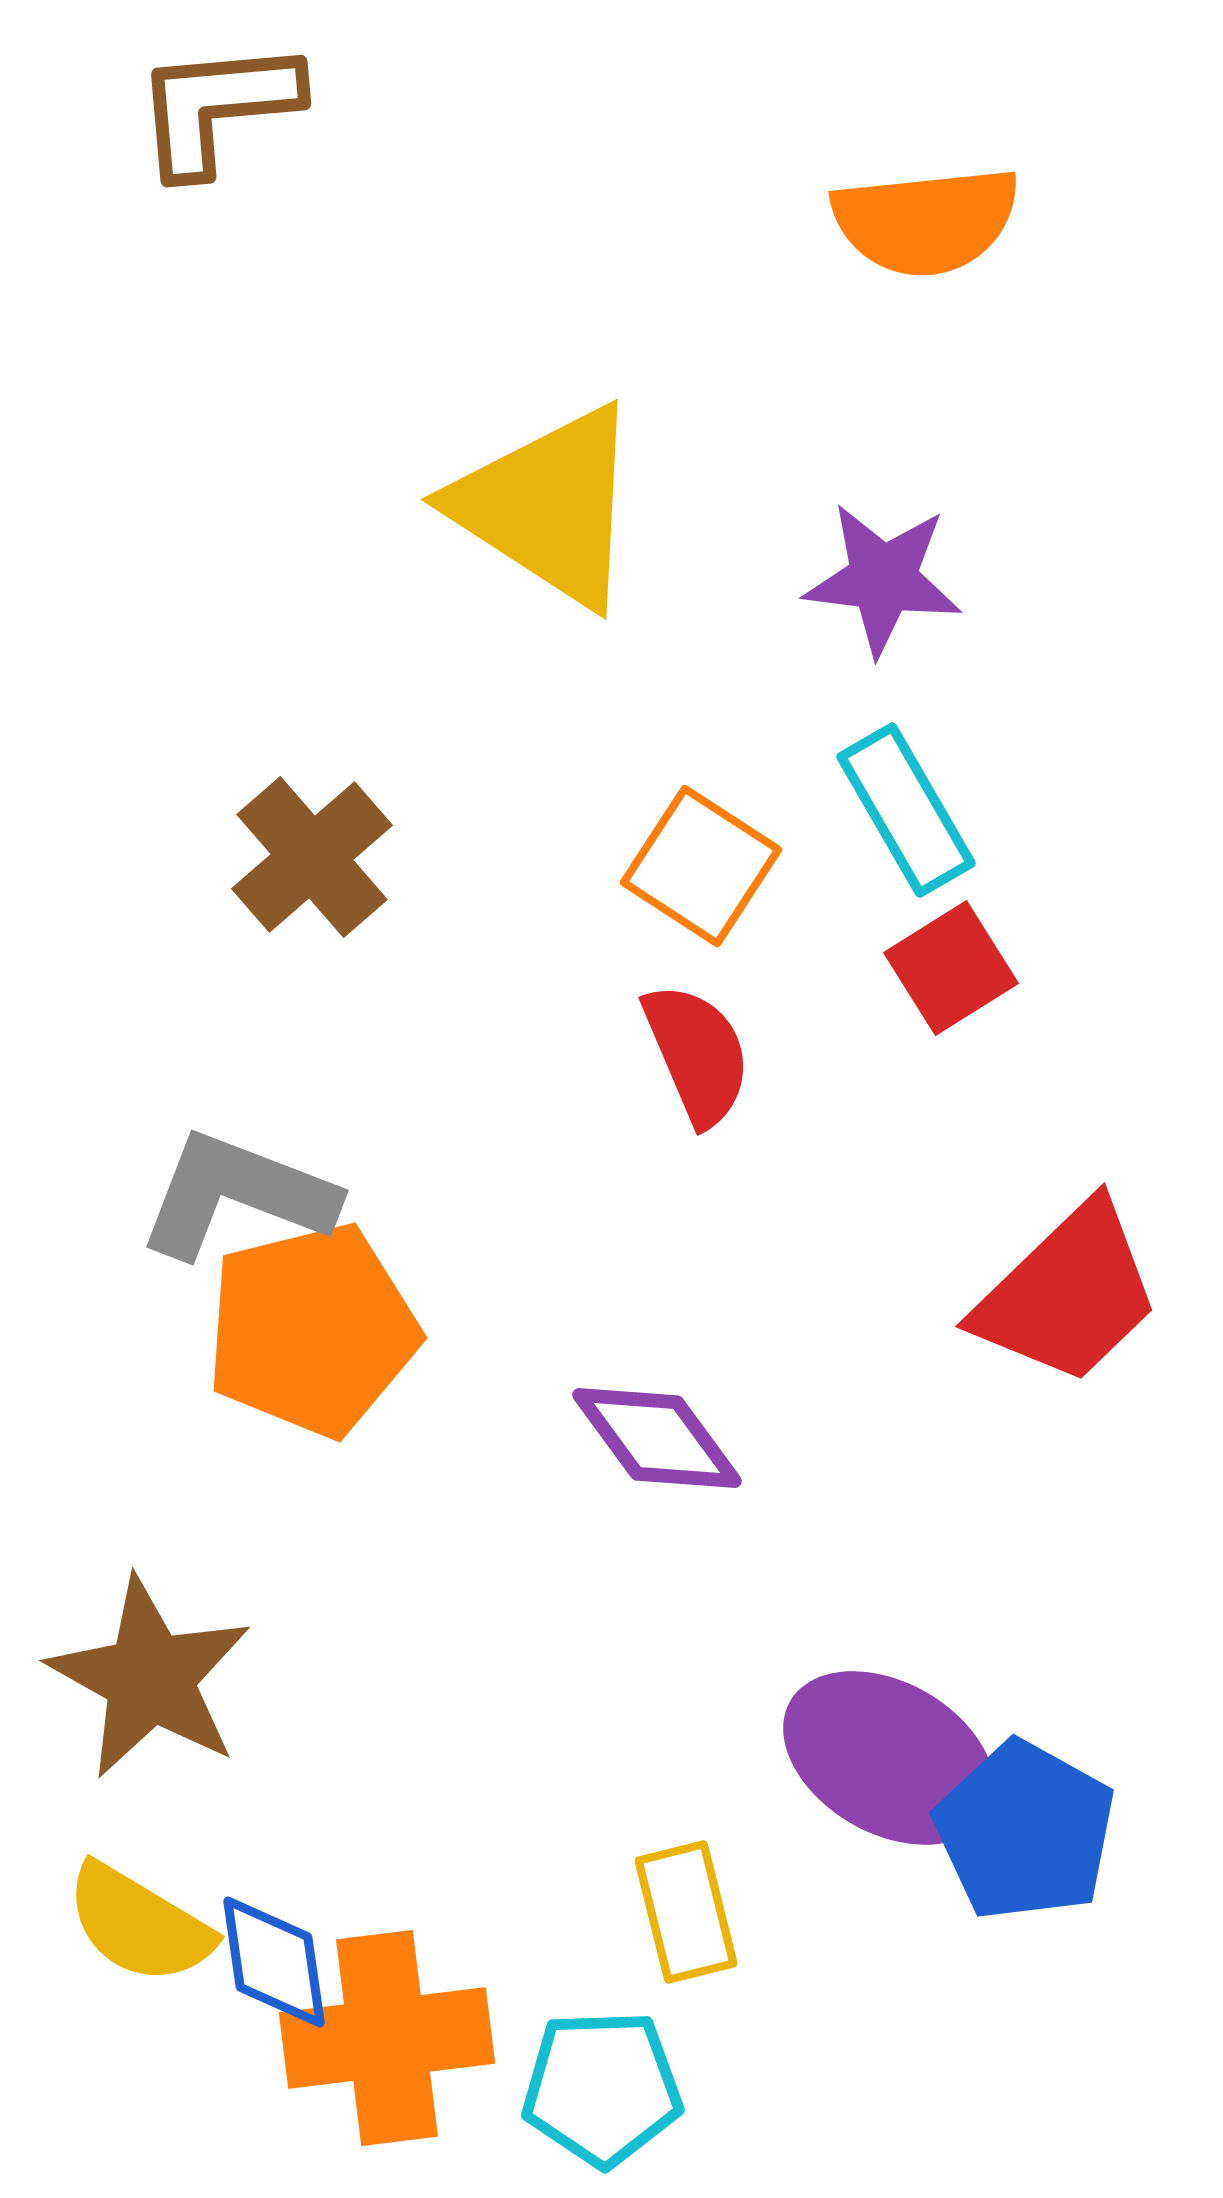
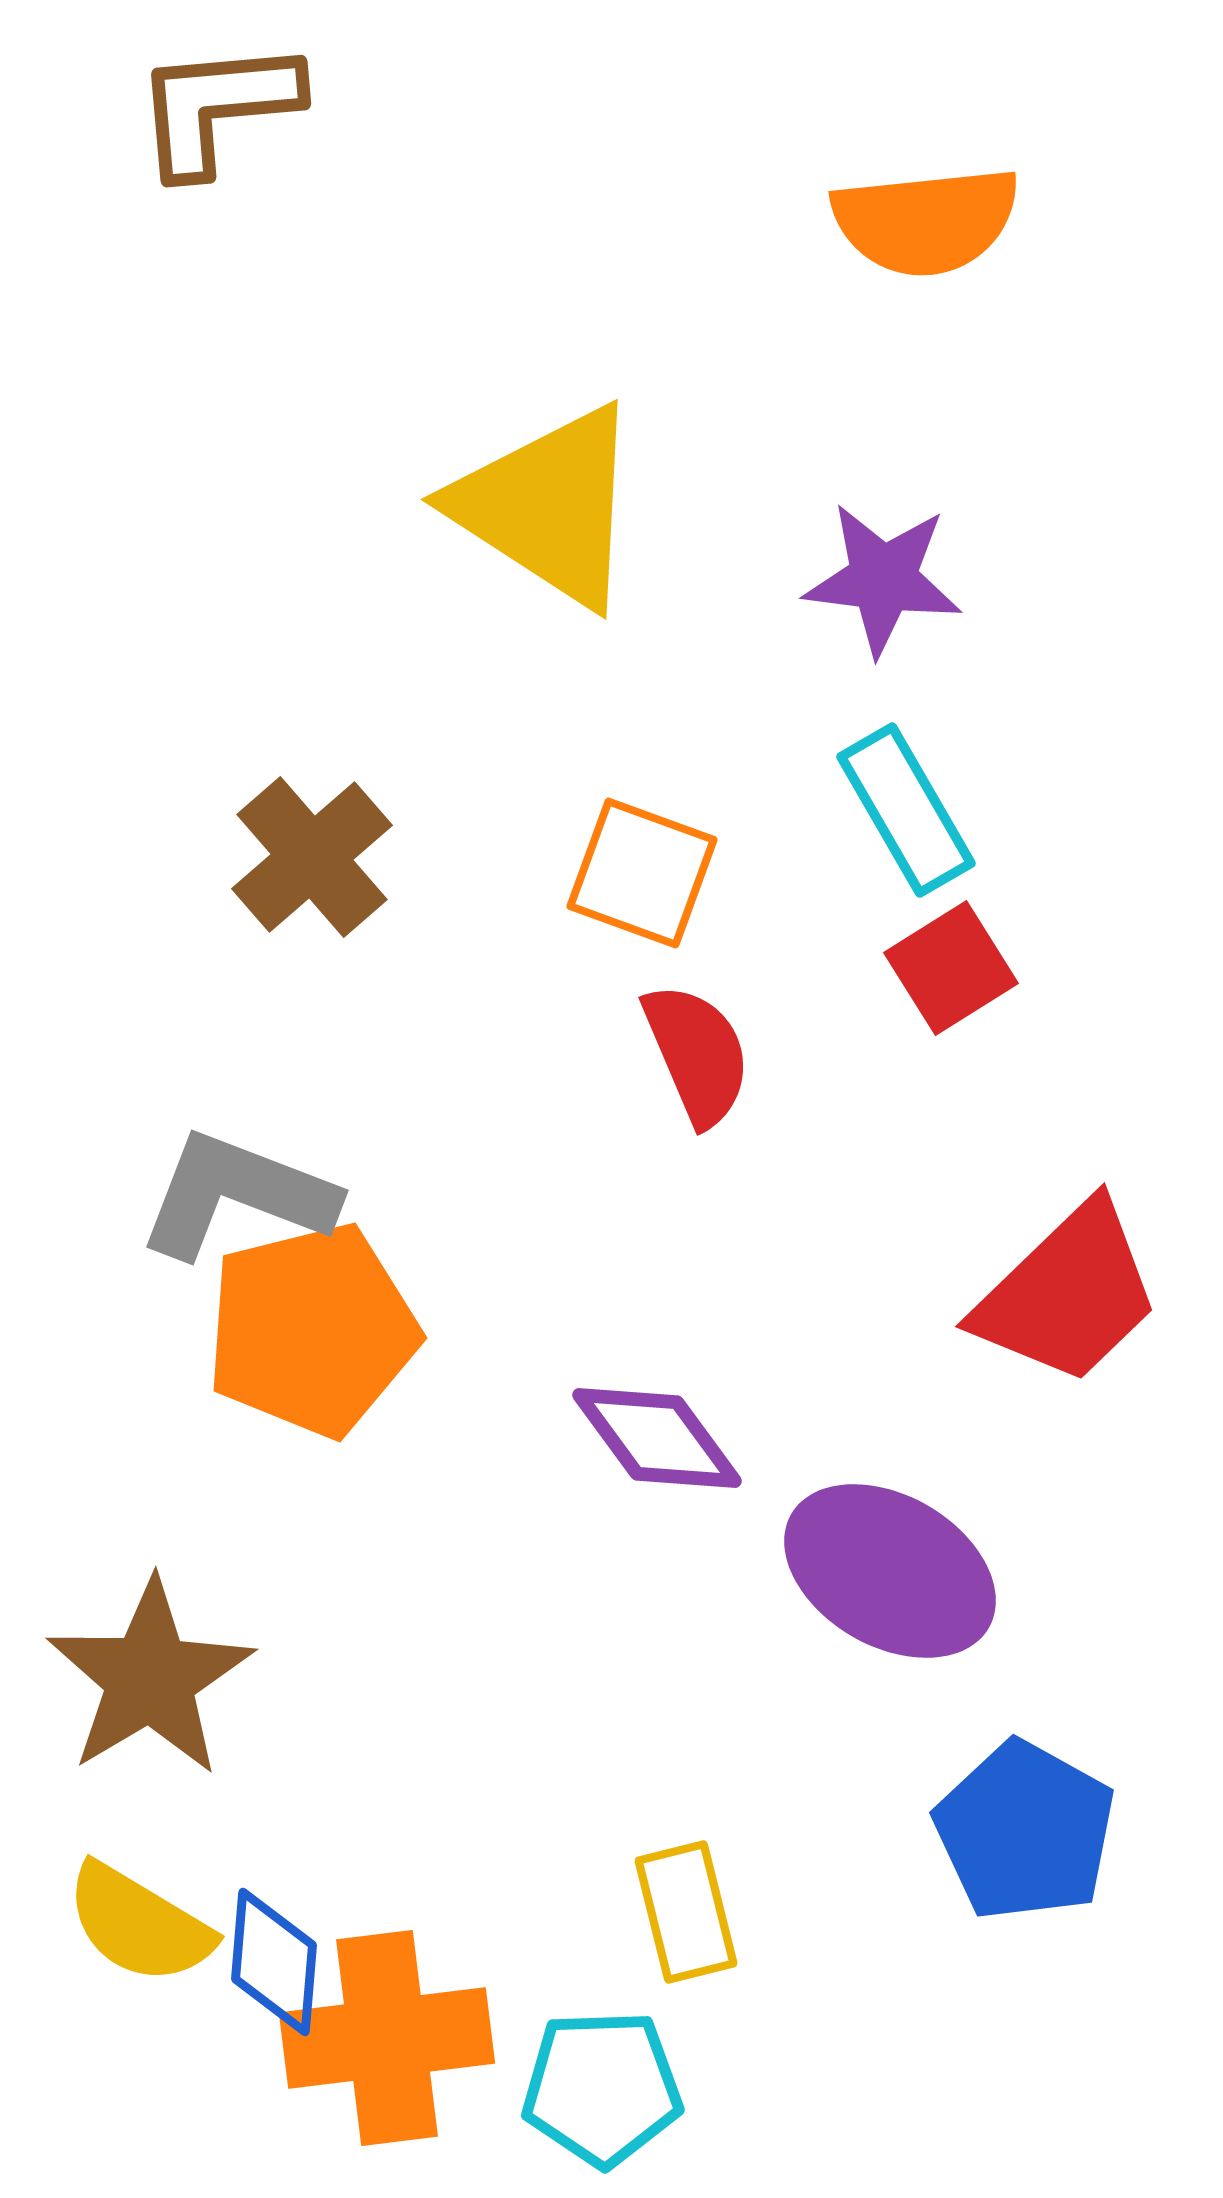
orange square: moved 59 px left, 7 px down; rotated 13 degrees counterclockwise
brown star: rotated 12 degrees clockwise
purple ellipse: moved 1 px right, 187 px up
blue diamond: rotated 13 degrees clockwise
